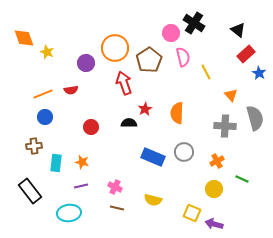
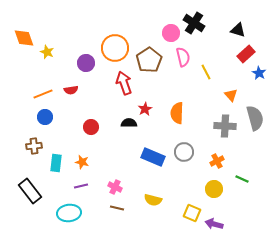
black triangle: rotated 21 degrees counterclockwise
